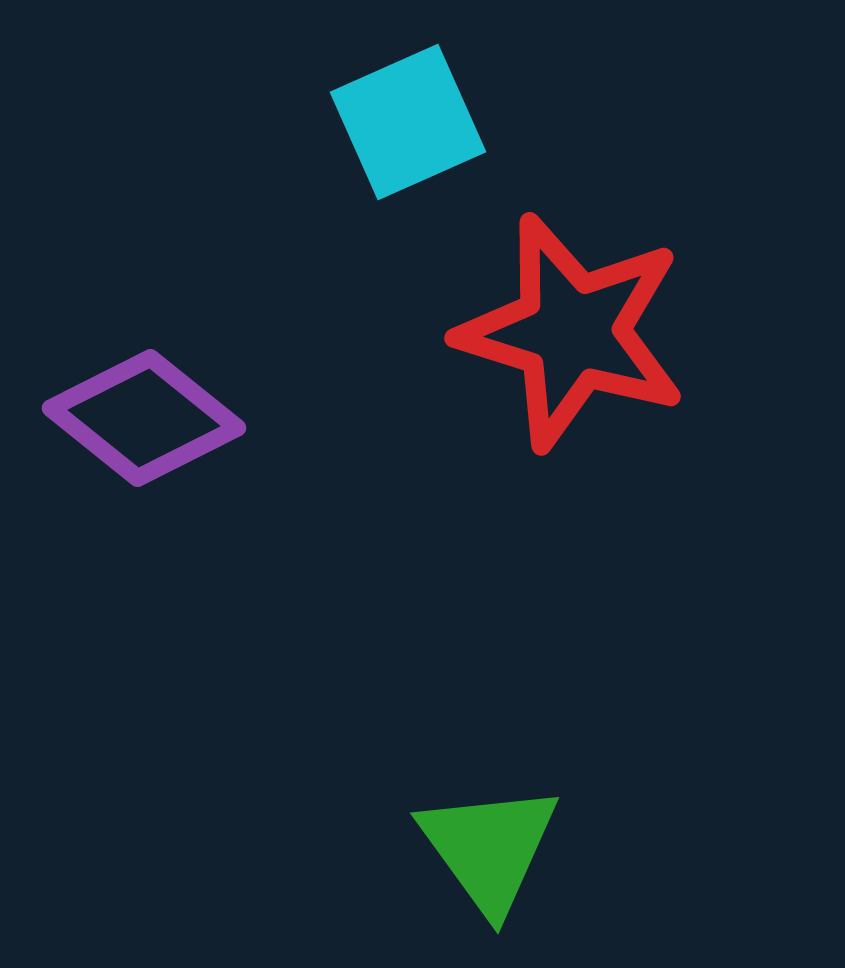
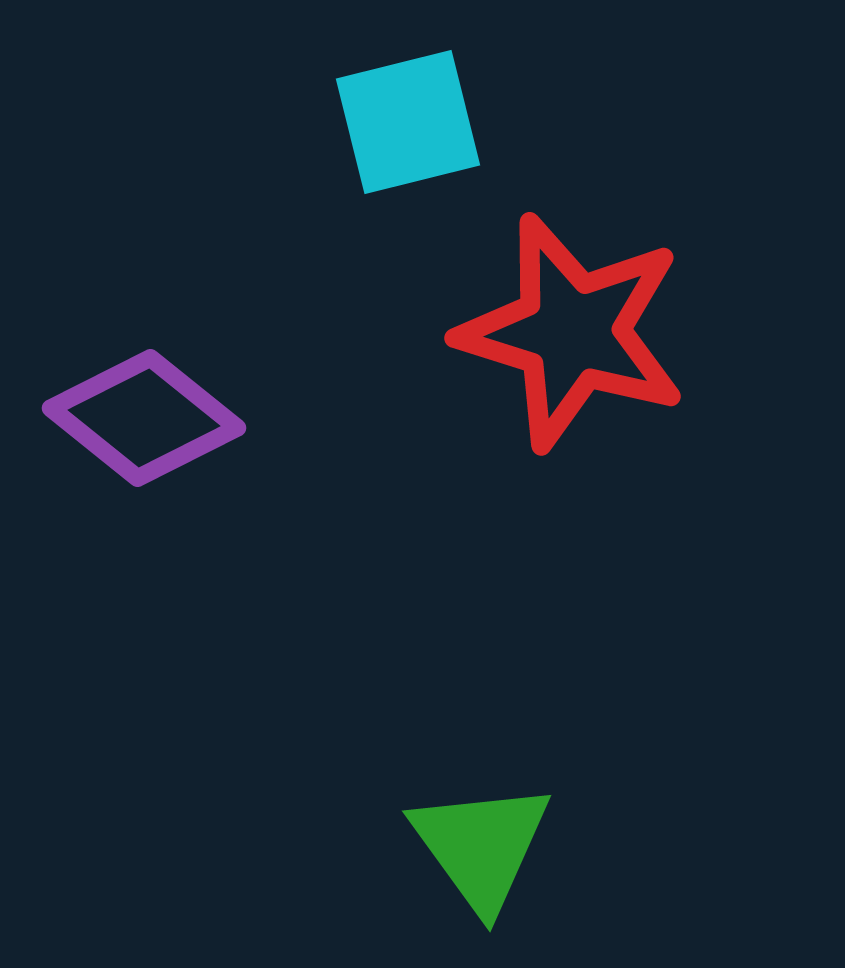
cyan square: rotated 10 degrees clockwise
green triangle: moved 8 px left, 2 px up
